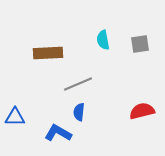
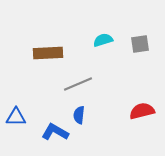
cyan semicircle: rotated 84 degrees clockwise
blue semicircle: moved 3 px down
blue triangle: moved 1 px right
blue L-shape: moved 3 px left, 1 px up
